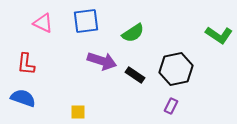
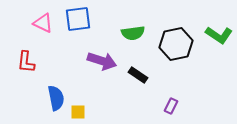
blue square: moved 8 px left, 2 px up
green semicircle: rotated 25 degrees clockwise
red L-shape: moved 2 px up
black hexagon: moved 25 px up
black rectangle: moved 3 px right
blue semicircle: moved 33 px right; rotated 60 degrees clockwise
